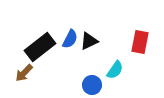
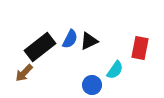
red rectangle: moved 6 px down
